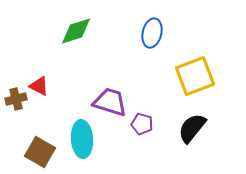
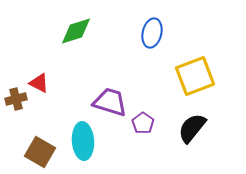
red triangle: moved 3 px up
purple pentagon: moved 1 px right, 1 px up; rotated 20 degrees clockwise
cyan ellipse: moved 1 px right, 2 px down
